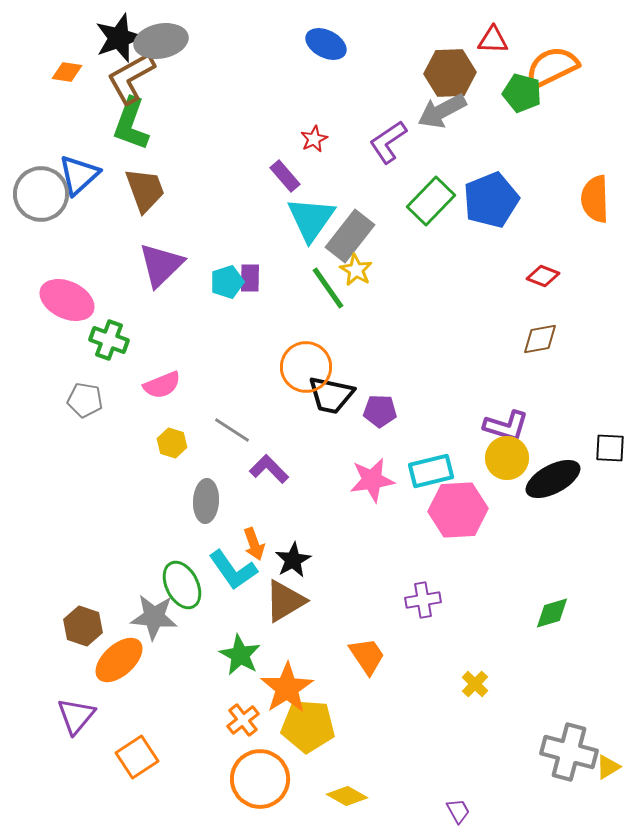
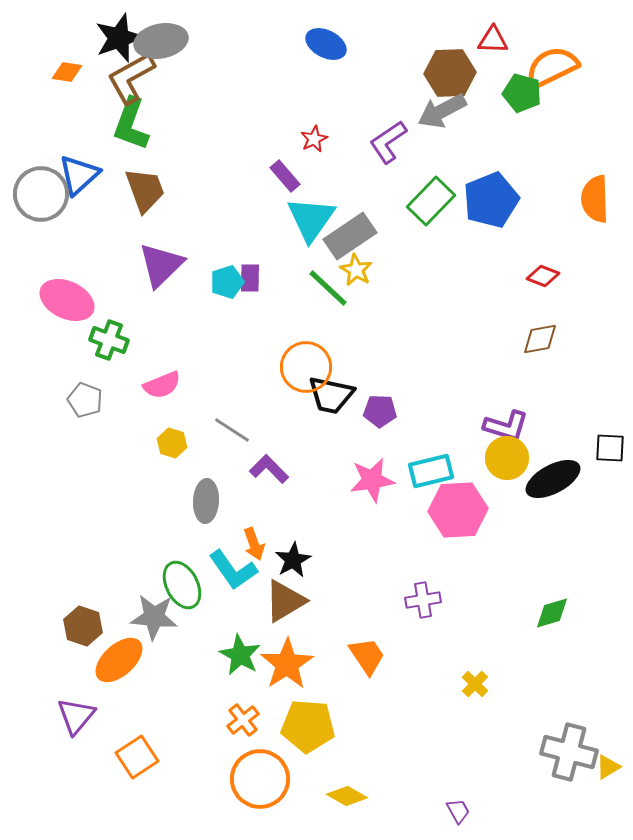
gray rectangle at (350, 236): rotated 18 degrees clockwise
green line at (328, 288): rotated 12 degrees counterclockwise
gray pentagon at (85, 400): rotated 12 degrees clockwise
orange star at (287, 688): moved 24 px up
